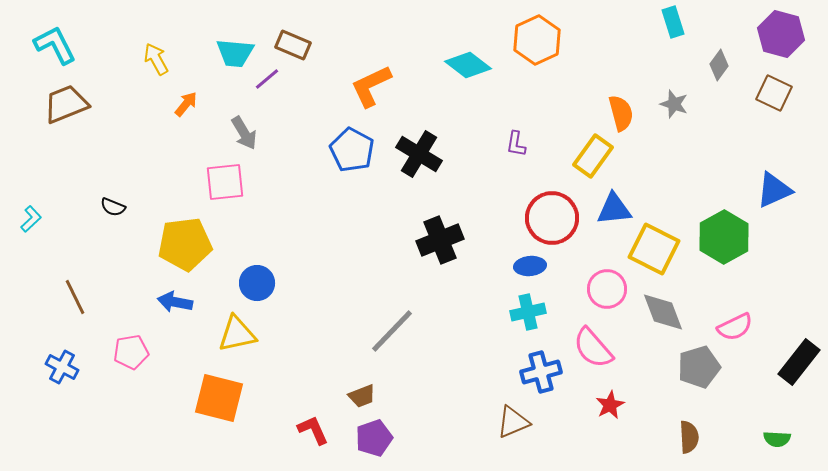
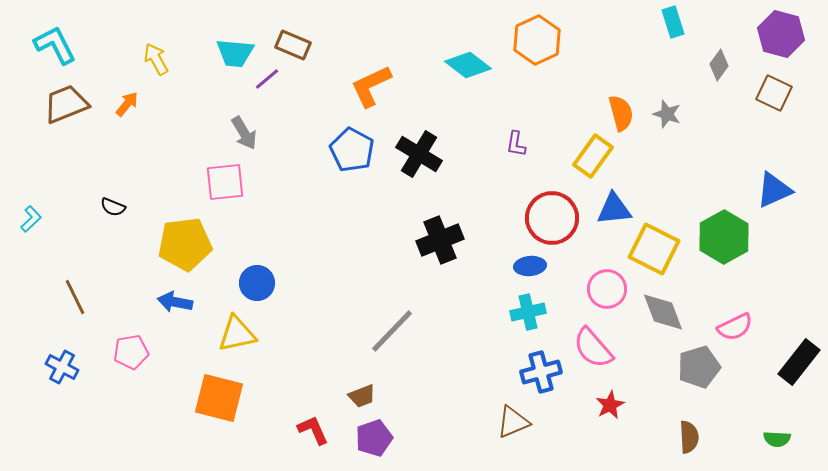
orange arrow at (186, 104): moved 59 px left
gray star at (674, 104): moved 7 px left, 10 px down
